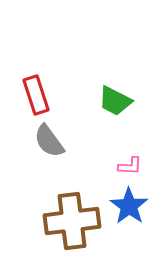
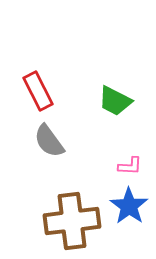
red rectangle: moved 2 px right, 4 px up; rotated 9 degrees counterclockwise
